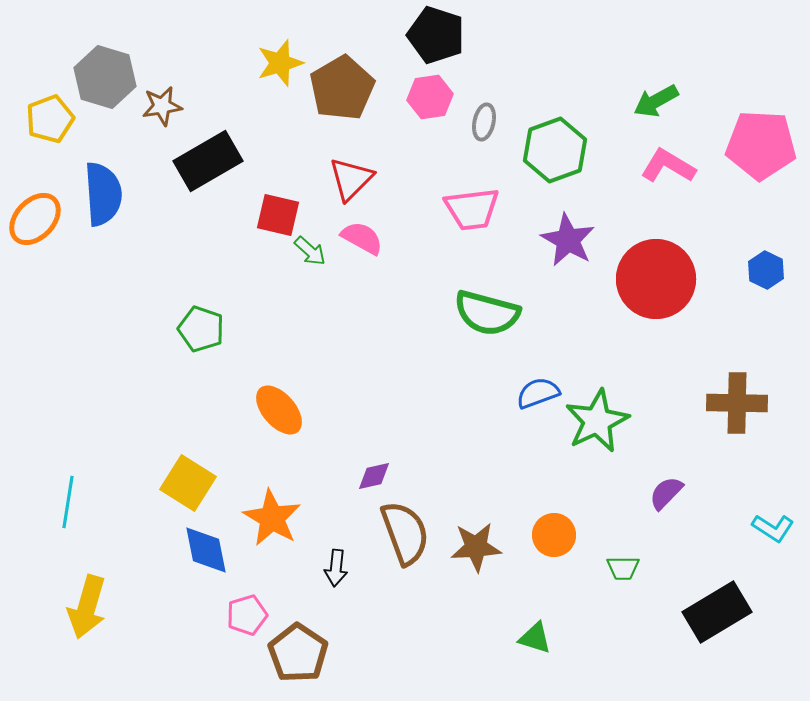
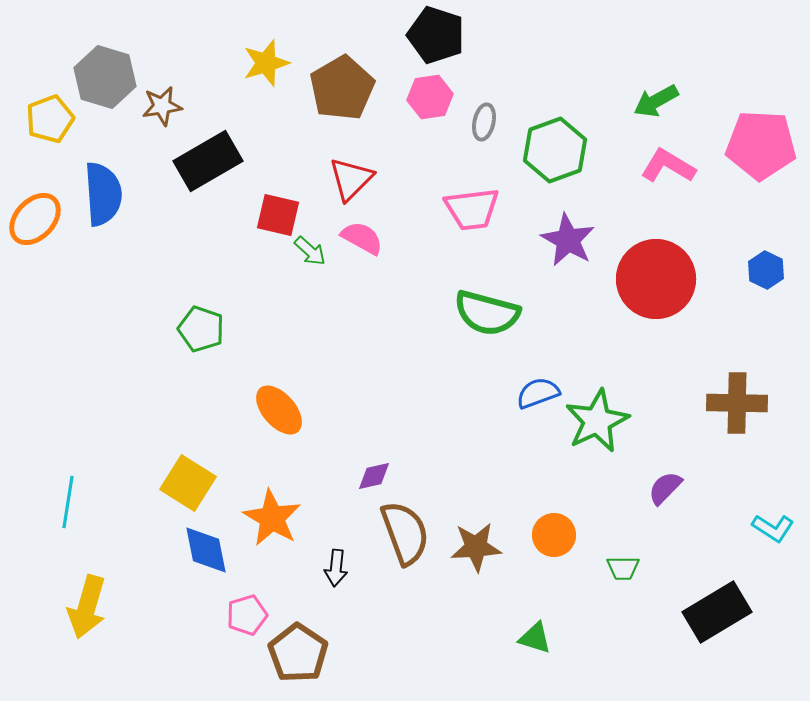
yellow star at (280, 63): moved 14 px left
purple semicircle at (666, 493): moved 1 px left, 5 px up
